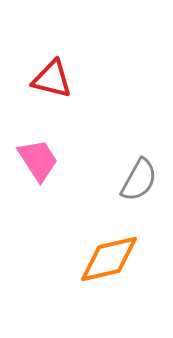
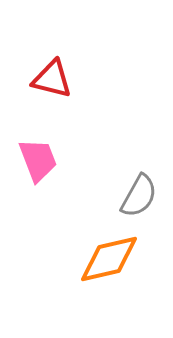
pink trapezoid: rotated 12 degrees clockwise
gray semicircle: moved 16 px down
